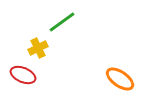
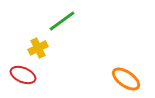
green line: moved 1 px up
orange ellipse: moved 6 px right
